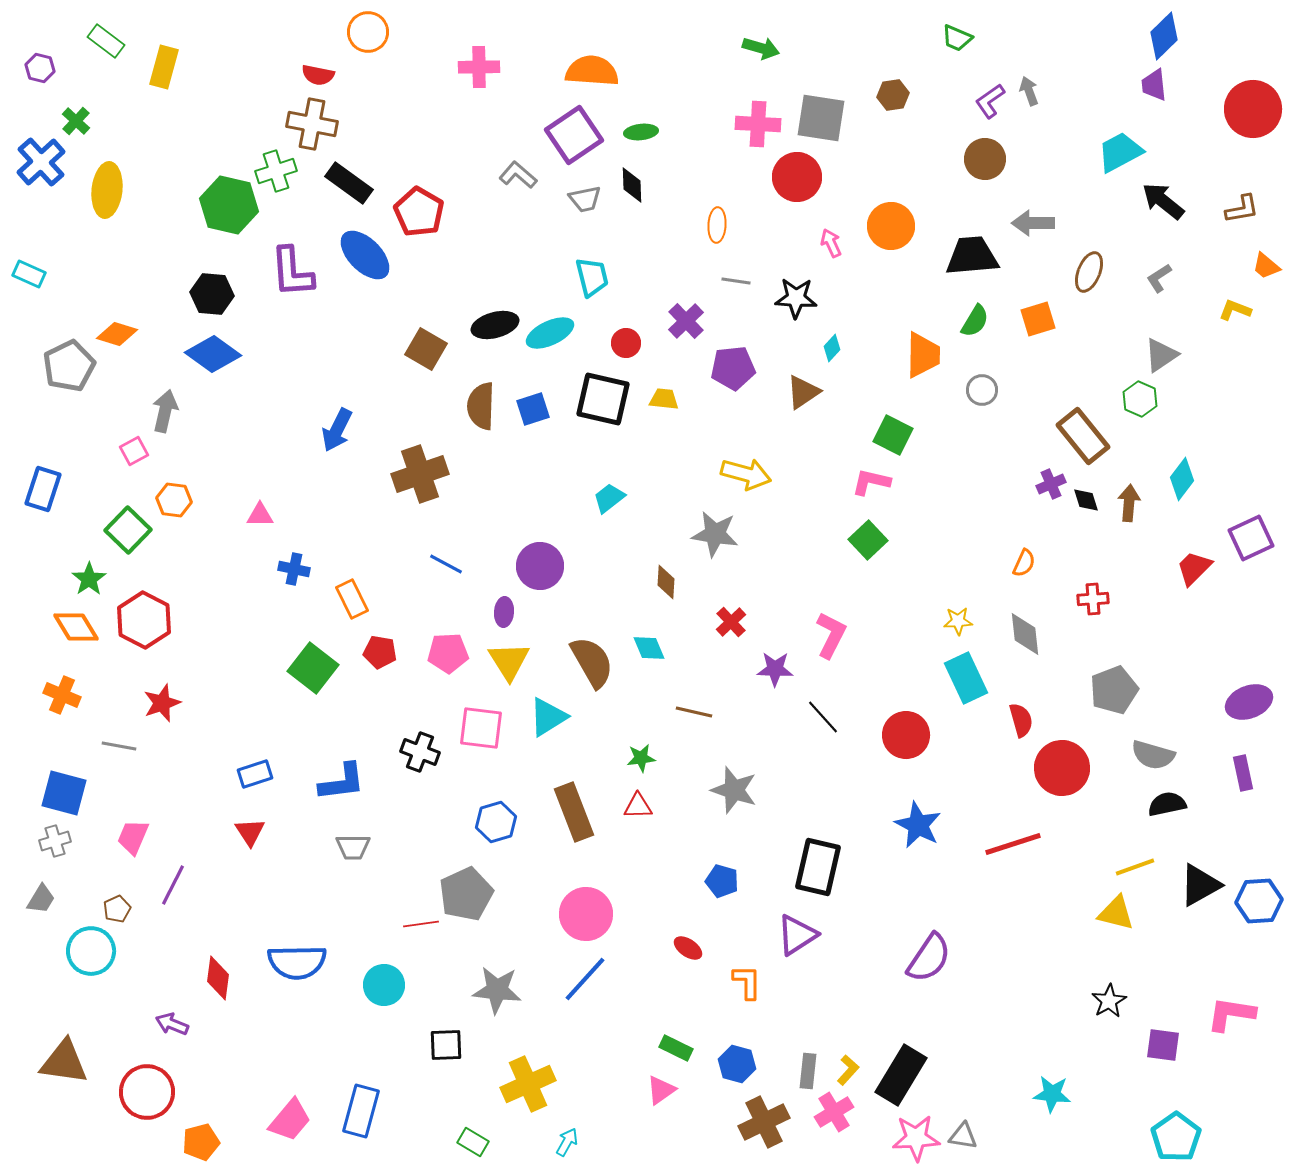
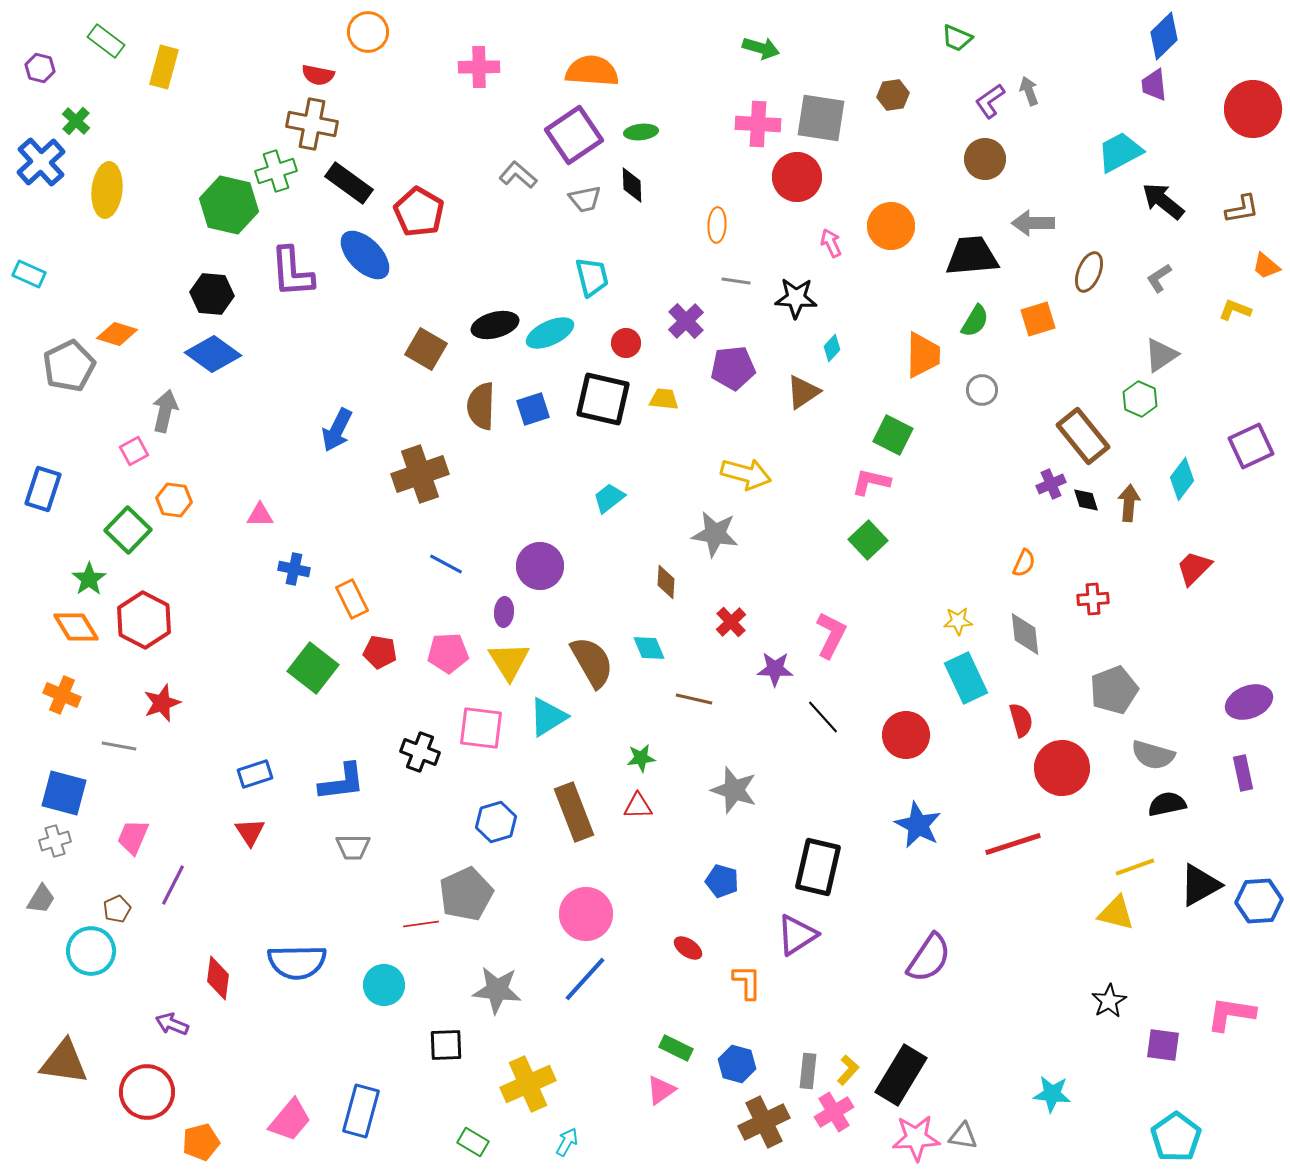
purple square at (1251, 538): moved 92 px up
brown line at (694, 712): moved 13 px up
